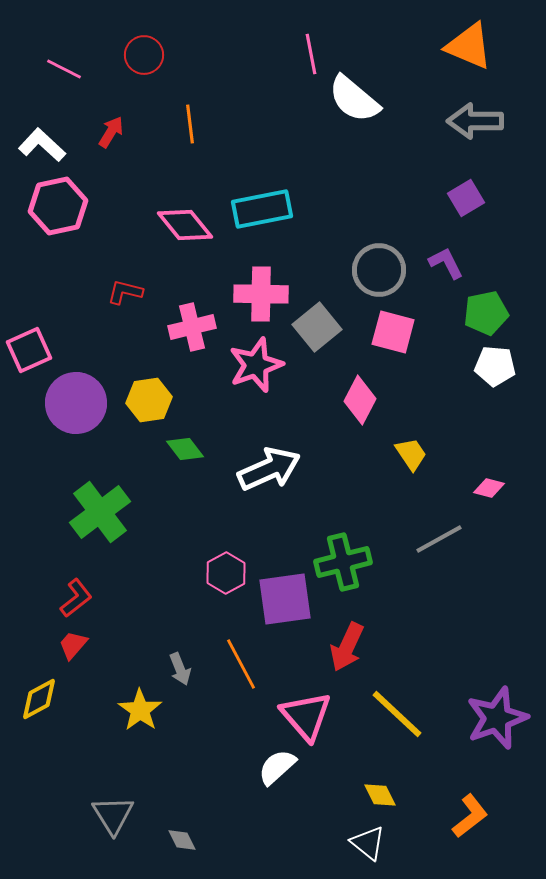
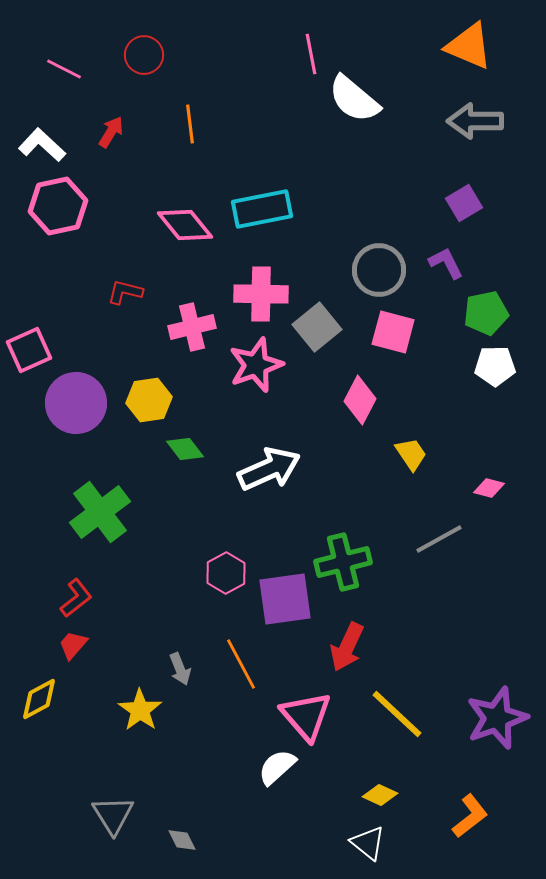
purple square at (466, 198): moved 2 px left, 5 px down
white pentagon at (495, 366): rotated 6 degrees counterclockwise
yellow diamond at (380, 795): rotated 40 degrees counterclockwise
